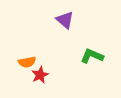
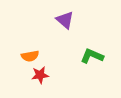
orange semicircle: moved 3 px right, 6 px up
red star: rotated 18 degrees clockwise
